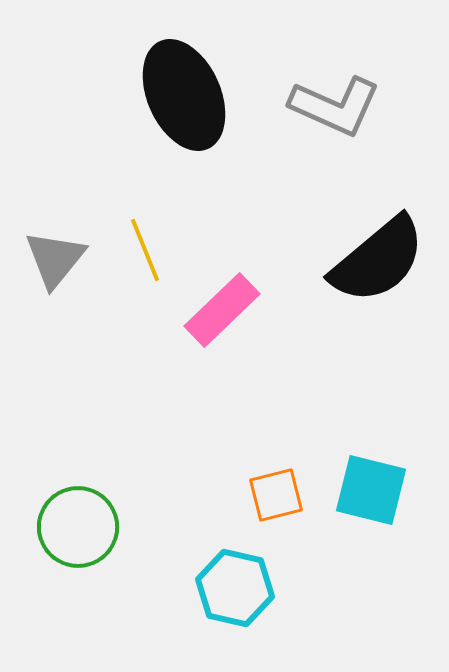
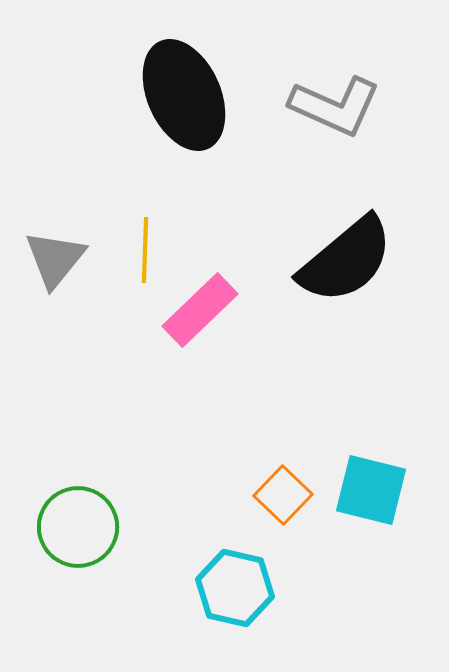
yellow line: rotated 24 degrees clockwise
black semicircle: moved 32 px left
pink rectangle: moved 22 px left
orange square: moved 7 px right; rotated 32 degrees counterclockwise
